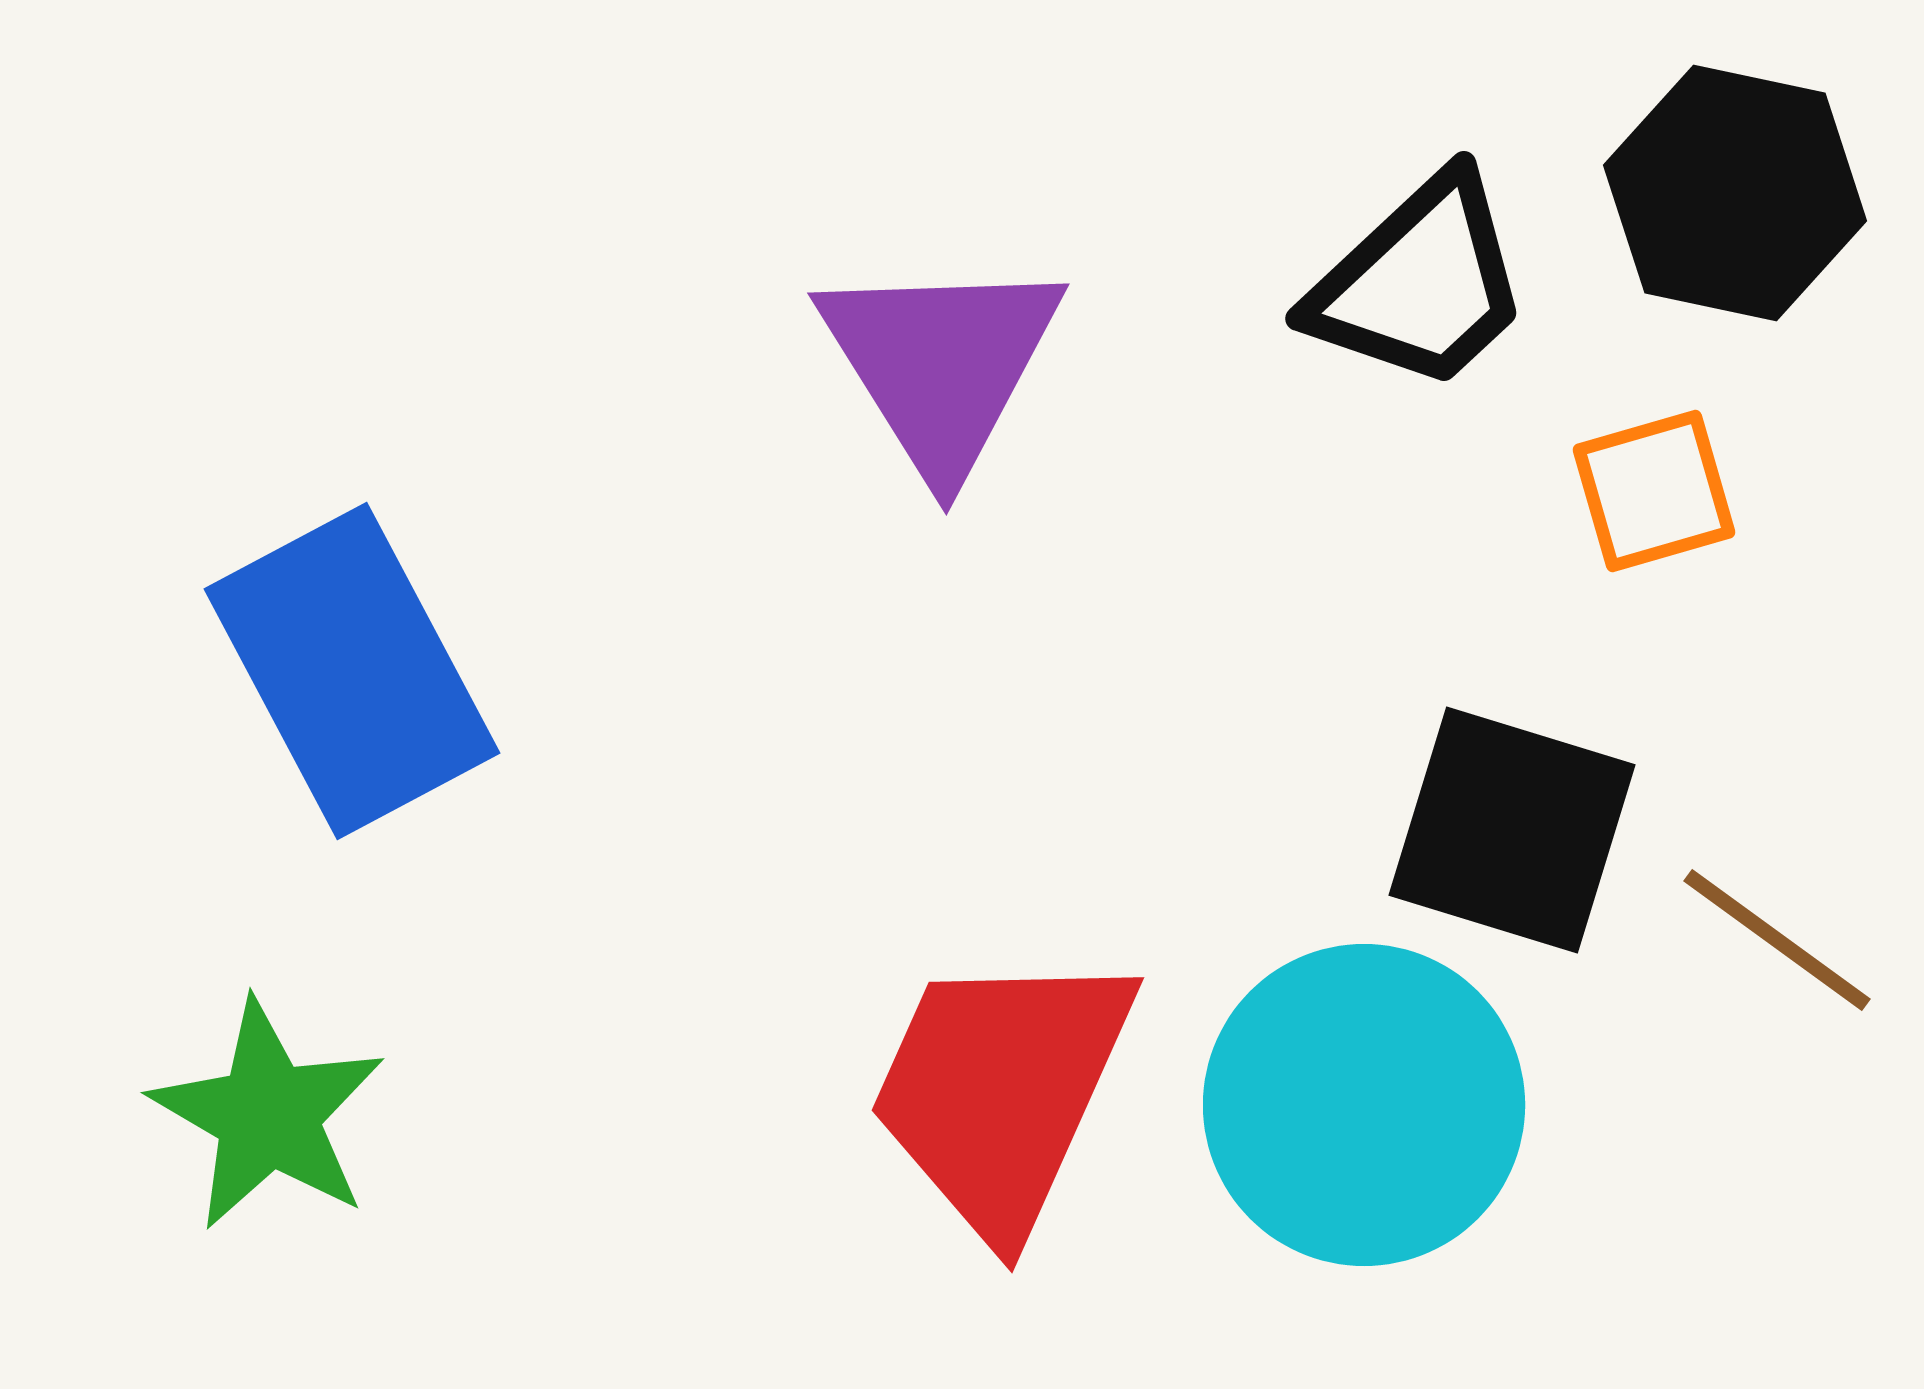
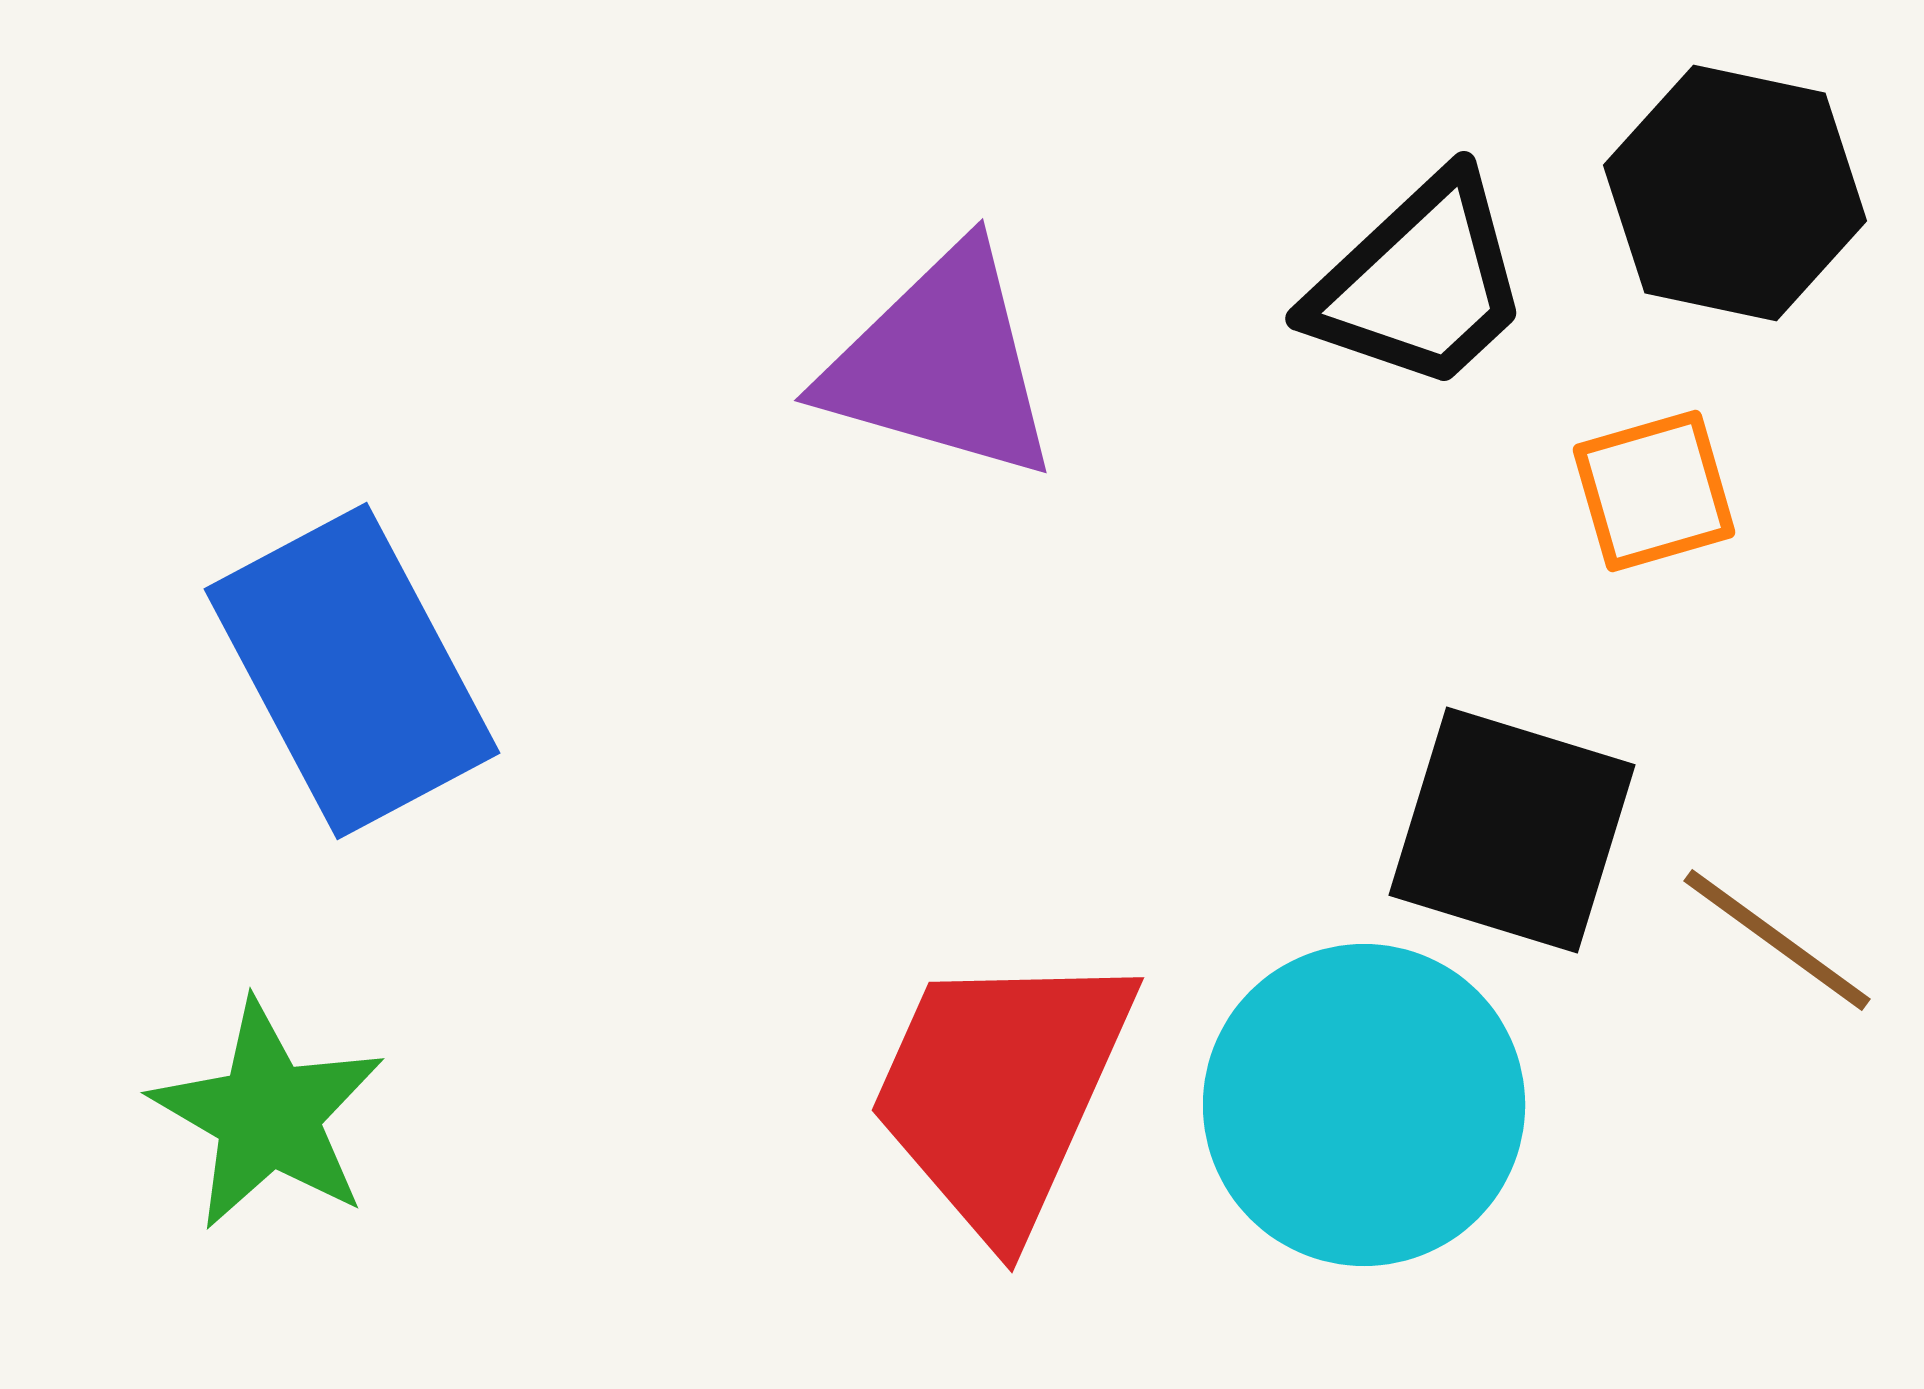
purple triangle: rotated 42 degrees counterclockwise
